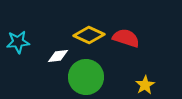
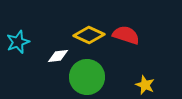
red semicircle: moved 3 px up
cyan star: rotated 15 degrees counterclockwise
green circle: moved 1 px right
yellow star: rotated 18 degrees counterclockwise
